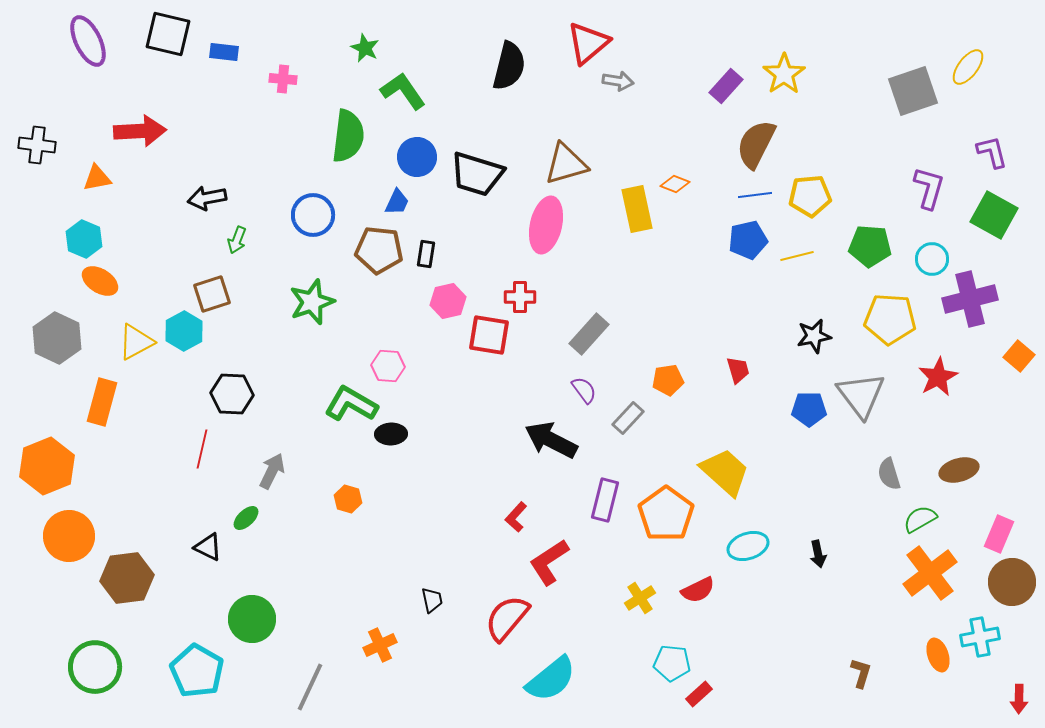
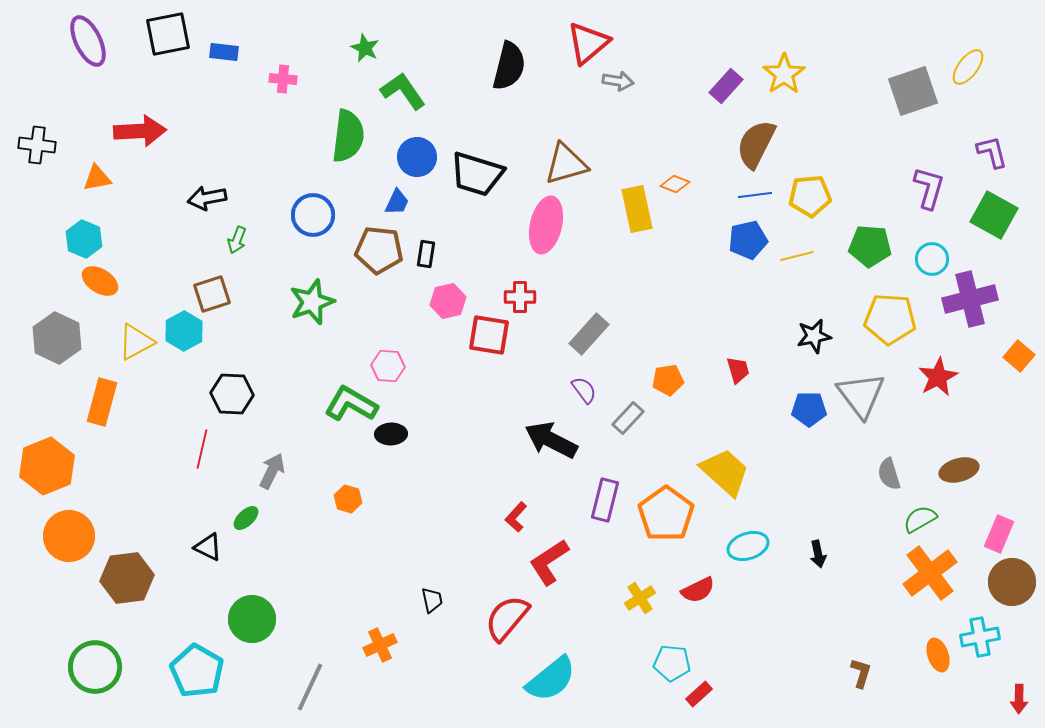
black square at (168, 34): rotated 24 degrees counterclockwise
